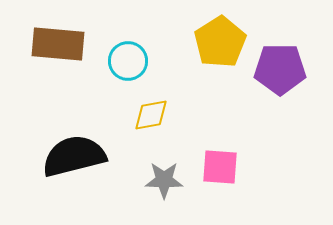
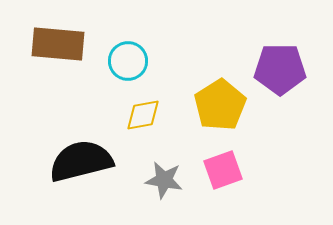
yellow pentagon: moved 63 px down
yellow diamond: moved 8 px left
black semicircle: moved 7 px right, 5 px down
pink square: moved 3 px right, 3 px down; rotated 24 degrees counterclockwise
gray star: rotated 9 degrees clockwise
